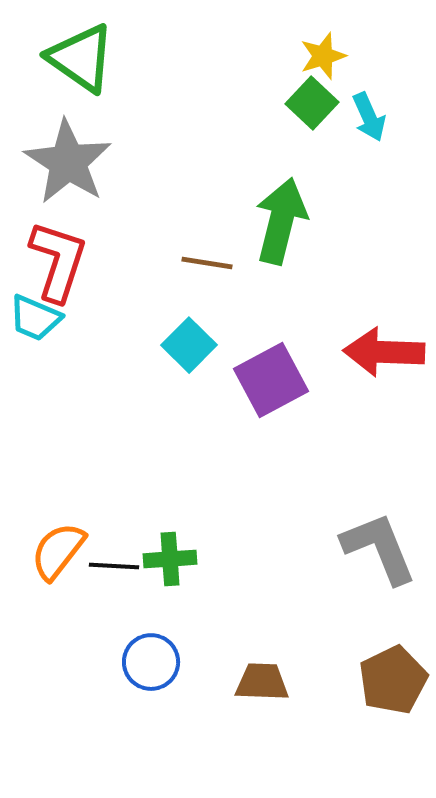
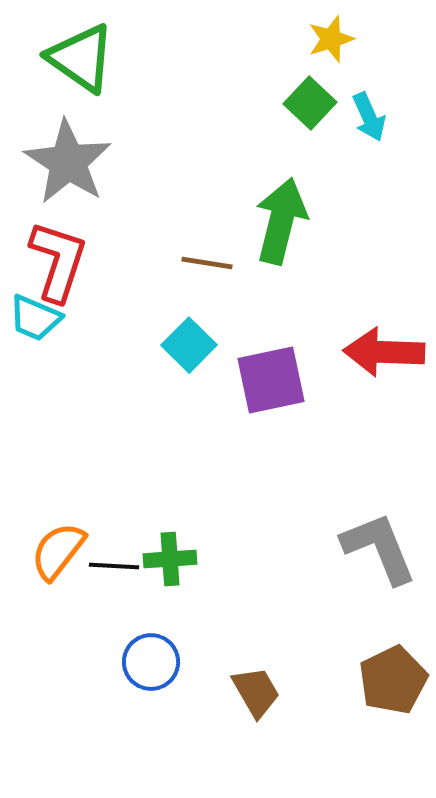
yellow star: moved 8 px right, 17 px up
green square: moved 2 px left
purple square: rotated 16 degrees clockwise
brown trapezoid: moved 6 px left, 10 px down; rotated 58 degrees clockwise
